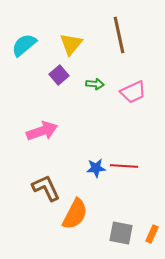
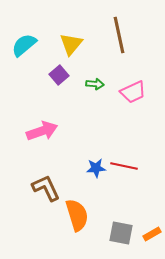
red line: rotated 8 degrees clockwise
orange semicircle: moved 2 px right, 1 px down; rotated 44 degrees counterclockwise
orange rectangle: rotated 36 degrees clockwise
